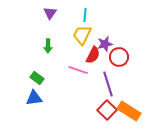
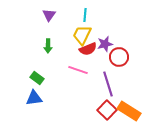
purple triangle: moved 1 px left, 2 px down
red semicircle: moved 5 px left, 6 px up; rotated 42 degrees clockwise
